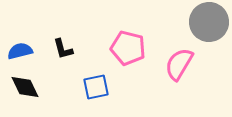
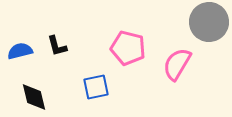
black L-shape: moved 6 px left, 3 px up
pink semicircle: moved 2 px left
black diamond: moved 9 px right, 10 px down; rotated 12 degrees clockwise
